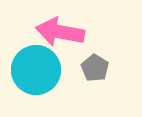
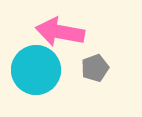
gray pentagon: rotated 20 degrees clockwise
